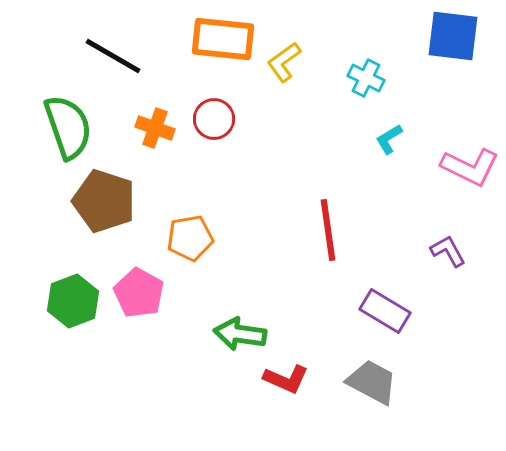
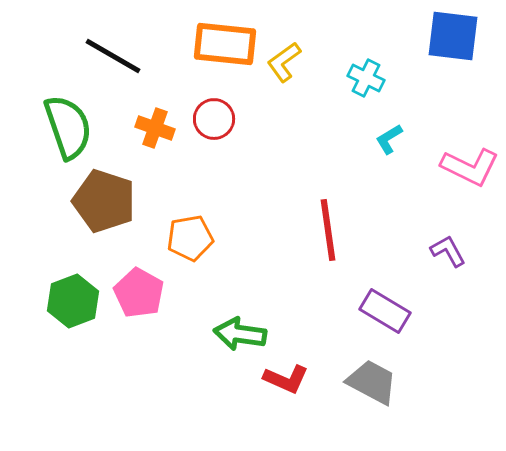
orange rectangle: moved 2 px right, 5 px down
